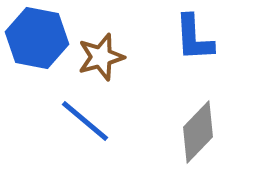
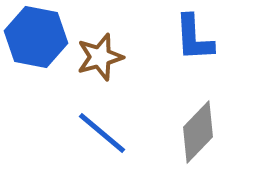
blue hexagon: moved 1 px left, 1 px up
brown star: moved 1 px left
blue line: moved 17 px right, 12 px down
